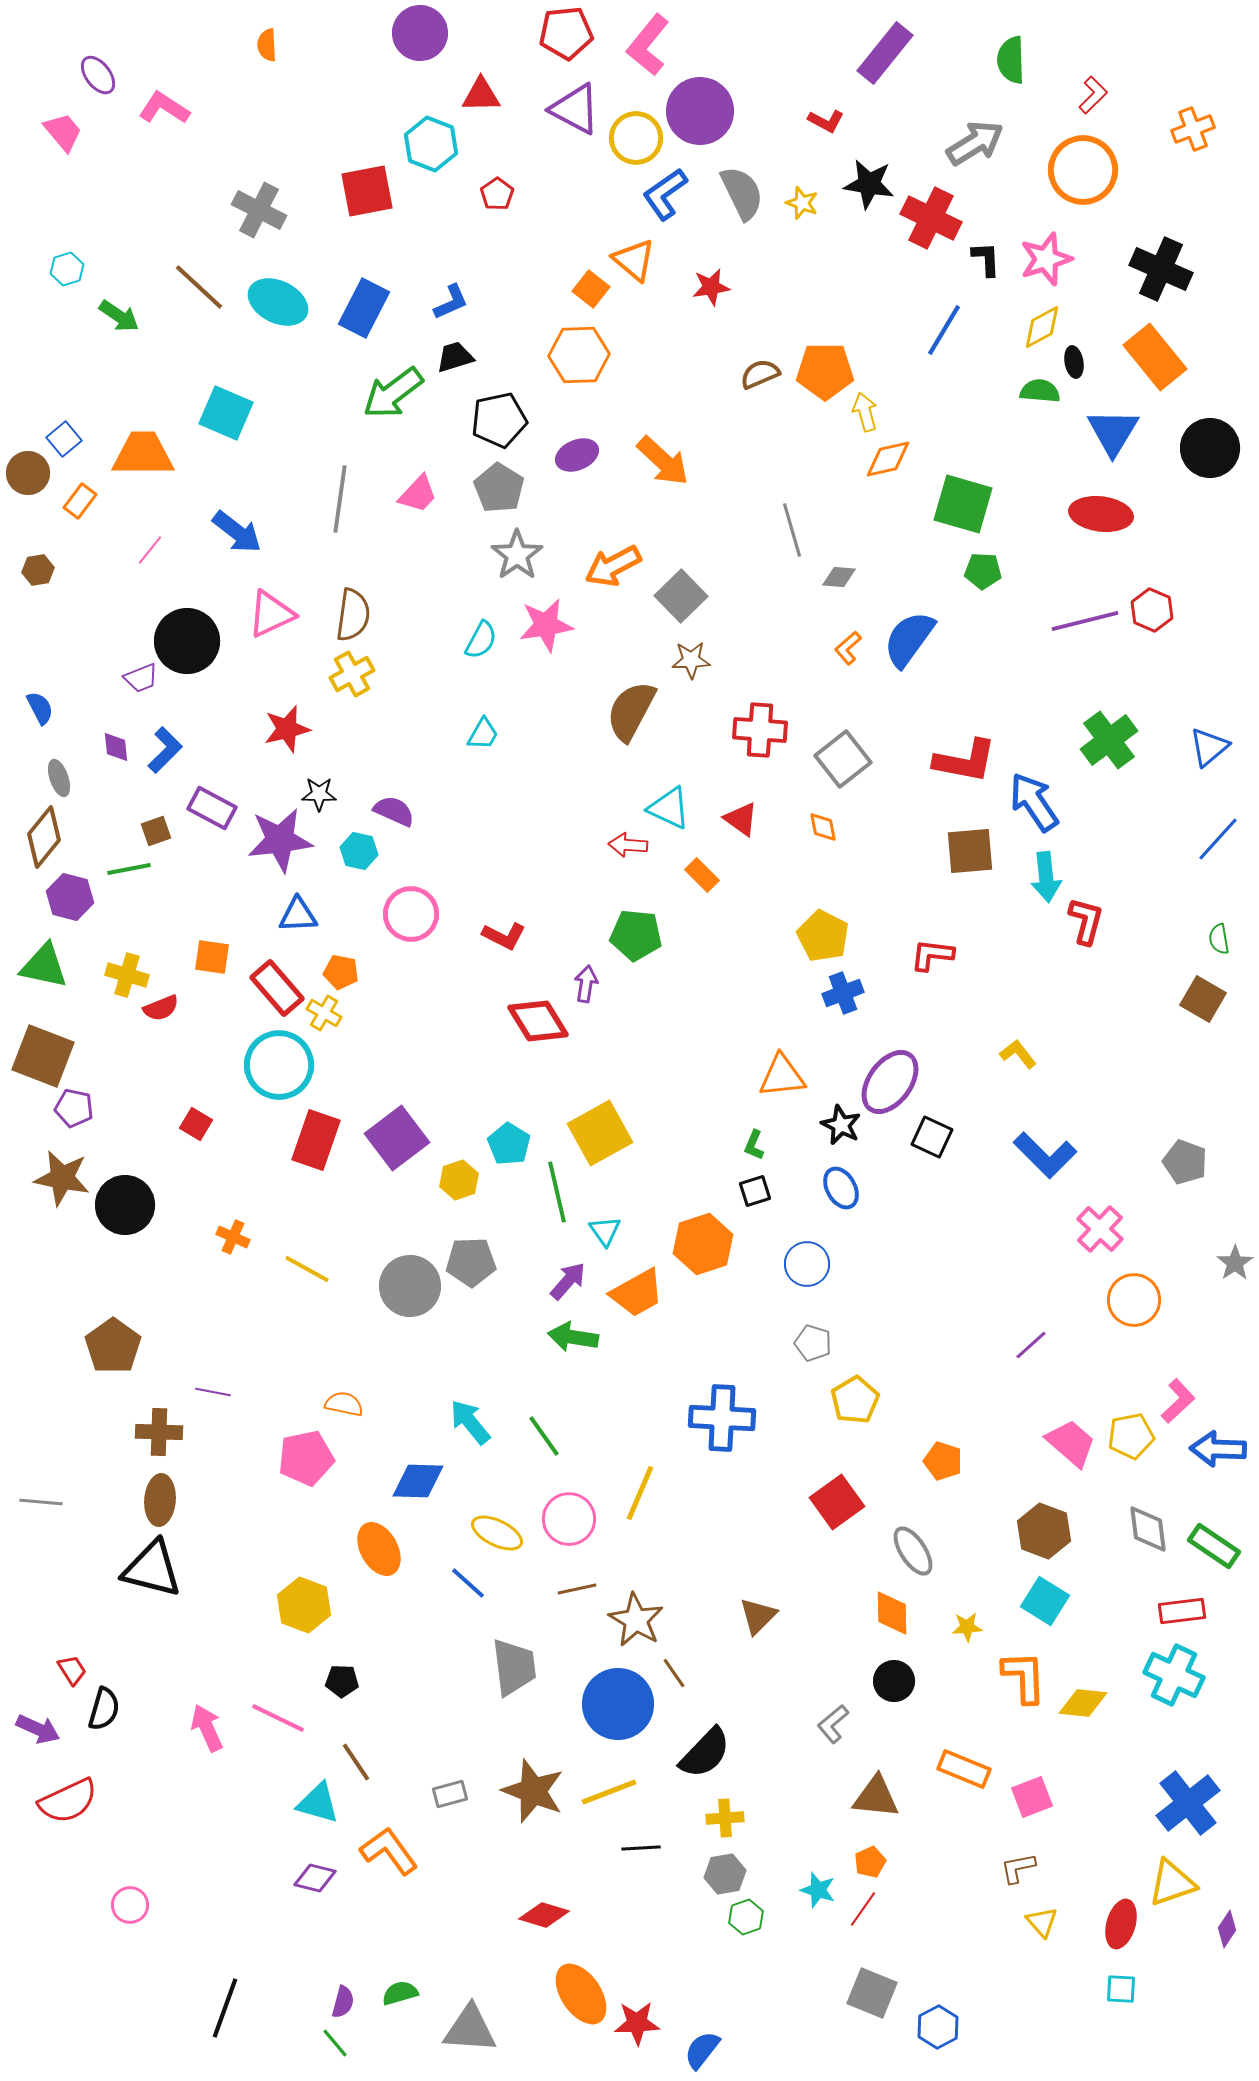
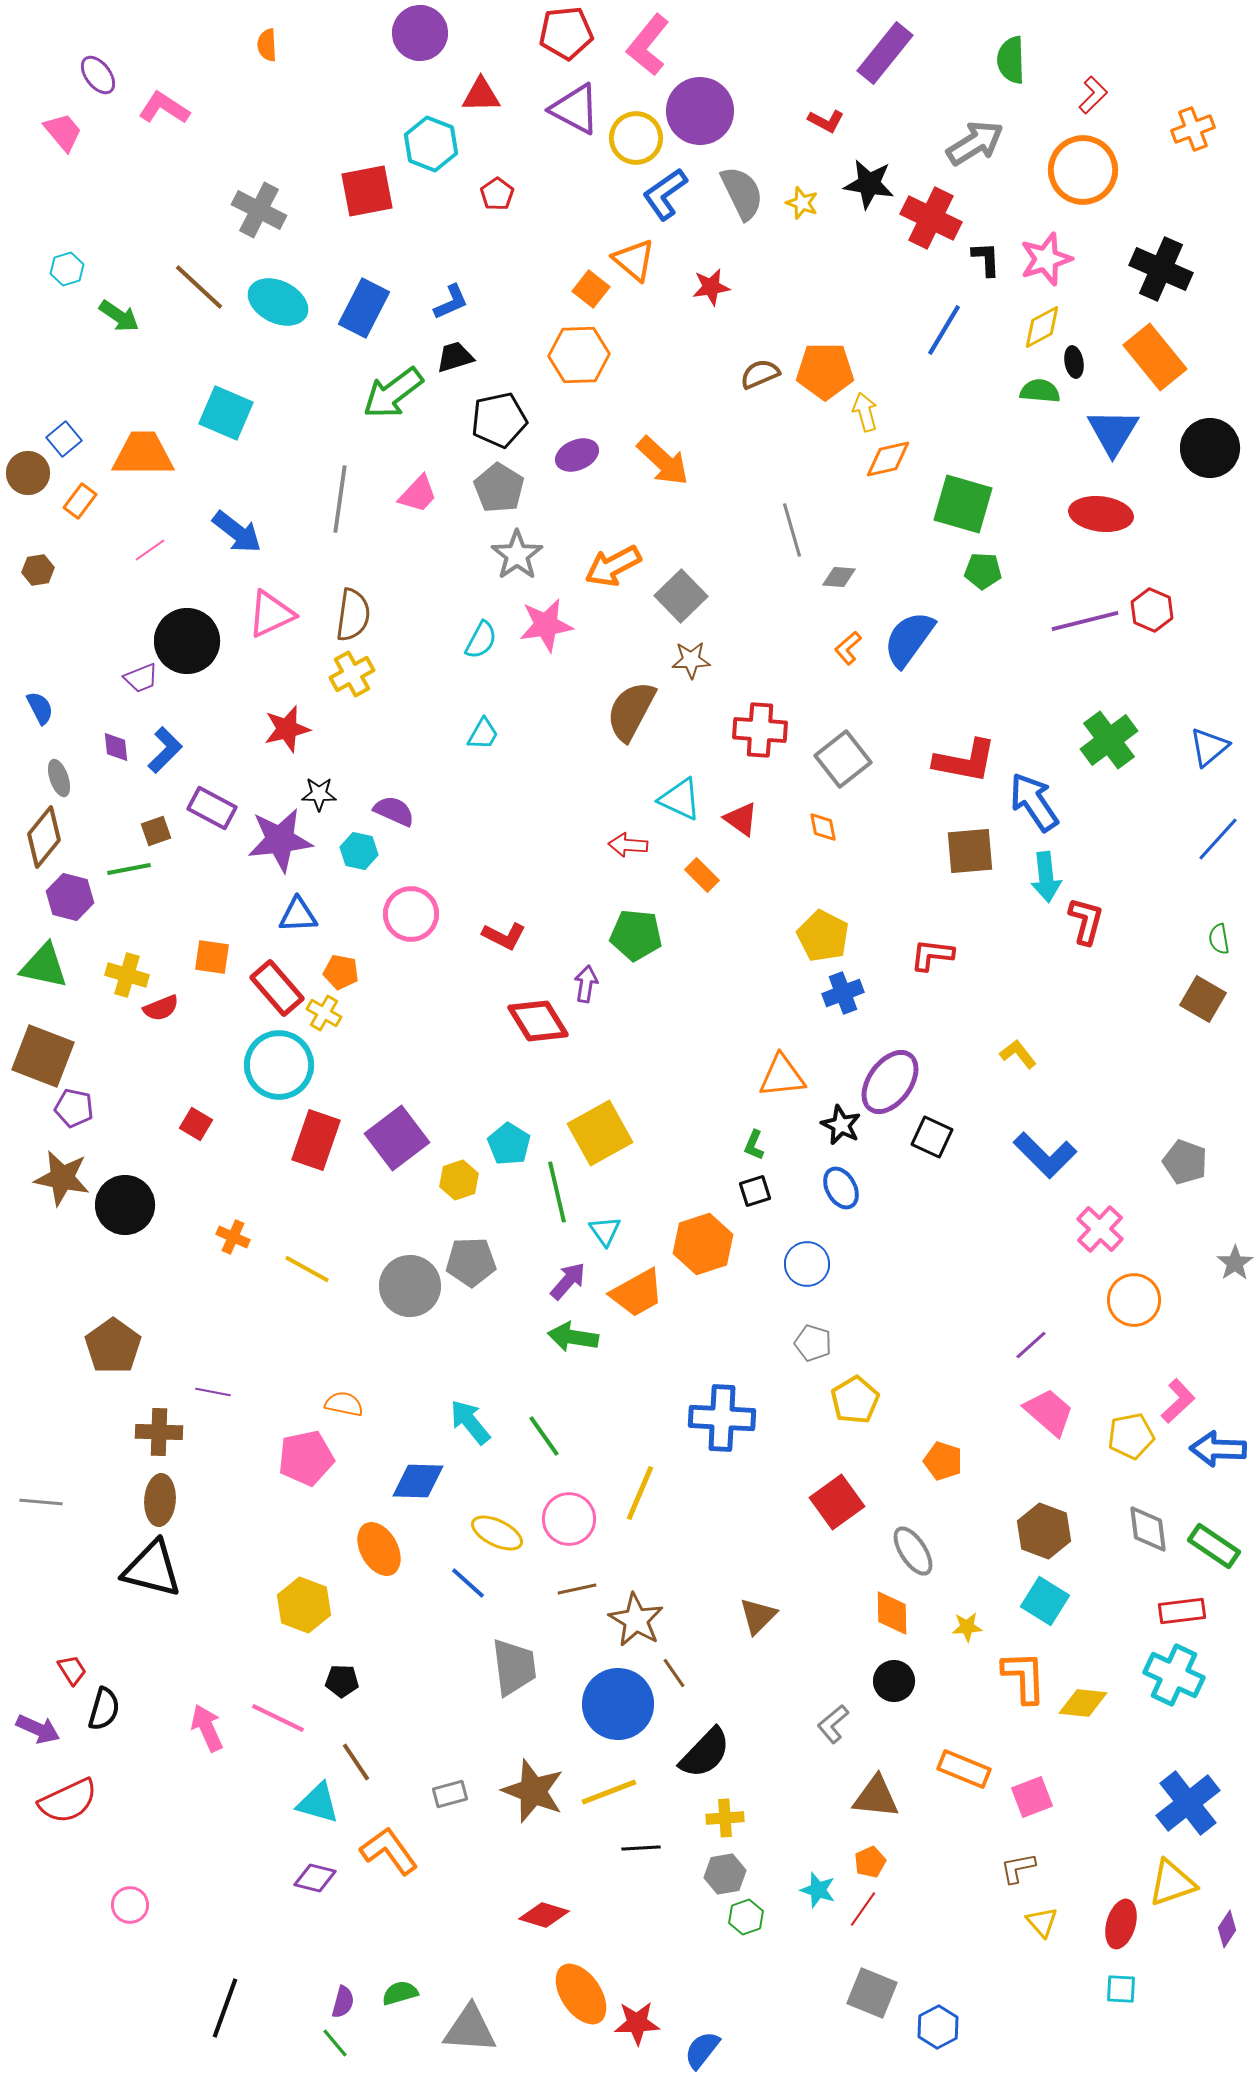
pink line at (150, 550): rotated 16 degrees clockwise
cyan triangle at (669, 808): moved 11 px right, 9 px up
pink trapezoid at (1071, 1443): moved 22 px left, 31 px up
